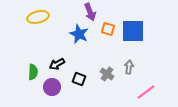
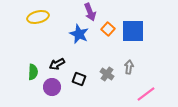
orange square: rotated 24 degrees clockwise
pink line: moved 2 px down
